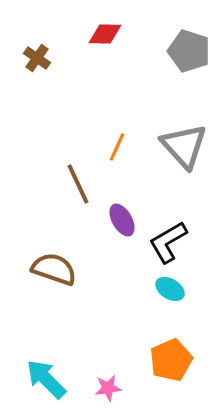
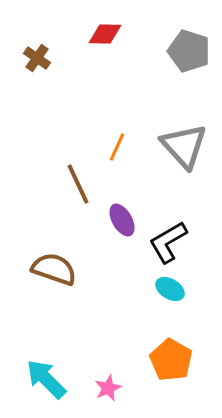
orange pentagon: rotated 18 degrees counterclockwise
pink star: rotated 16 degrees counterclockwise
